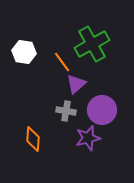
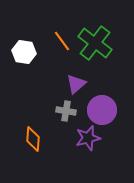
green cross: moved 3 px right, 1 px up; rotated 24 degrees counterclockwise
orange line: moved 21 px up
